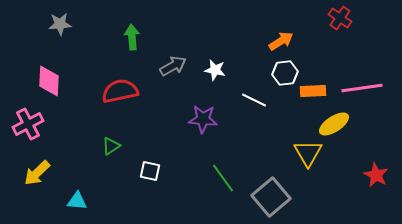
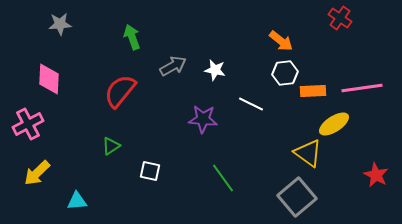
green arrow: rotated 15 degrees counterclockwise
orange arrow: rotated 70 degrees clockwise
pink diamond: moved 2 px up
red semicircle: rotated 39 degrees counterclockwise
white line: moved 3 px left, 4 px down
yellow triangle: rotated 24 degrees counterclockwise
gray square: moved 26 px right
cyan triangle: rotated 10 degrees counterclockwise
